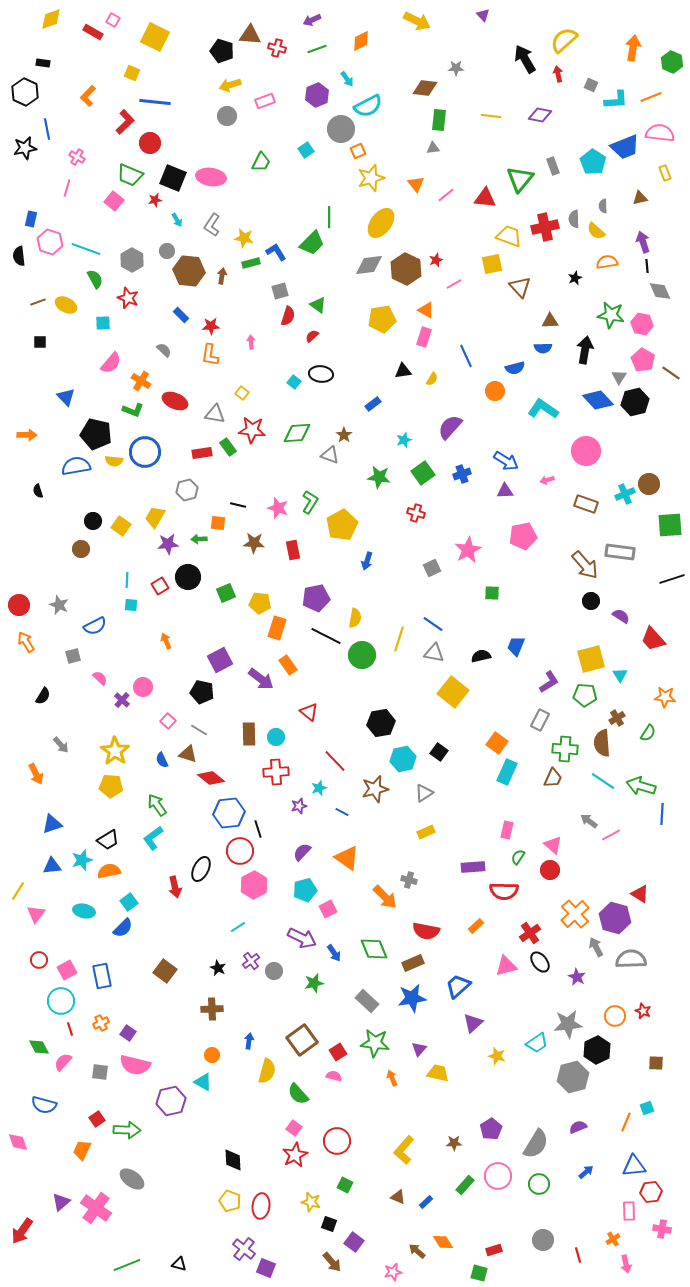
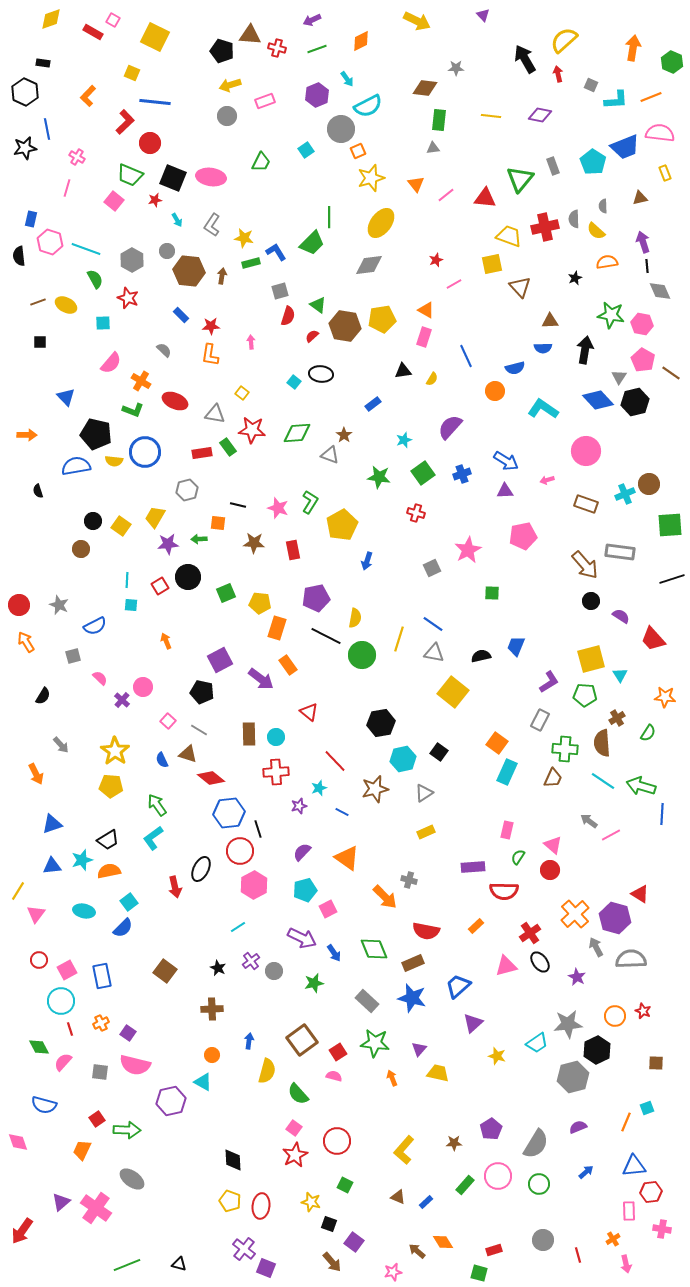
brown hexagon at (406, 269): moved 61 px left, 57 px down; rotated 16 degrees counterclockwise
blue star at (412, 998): rotated 24 degrees clockwise
